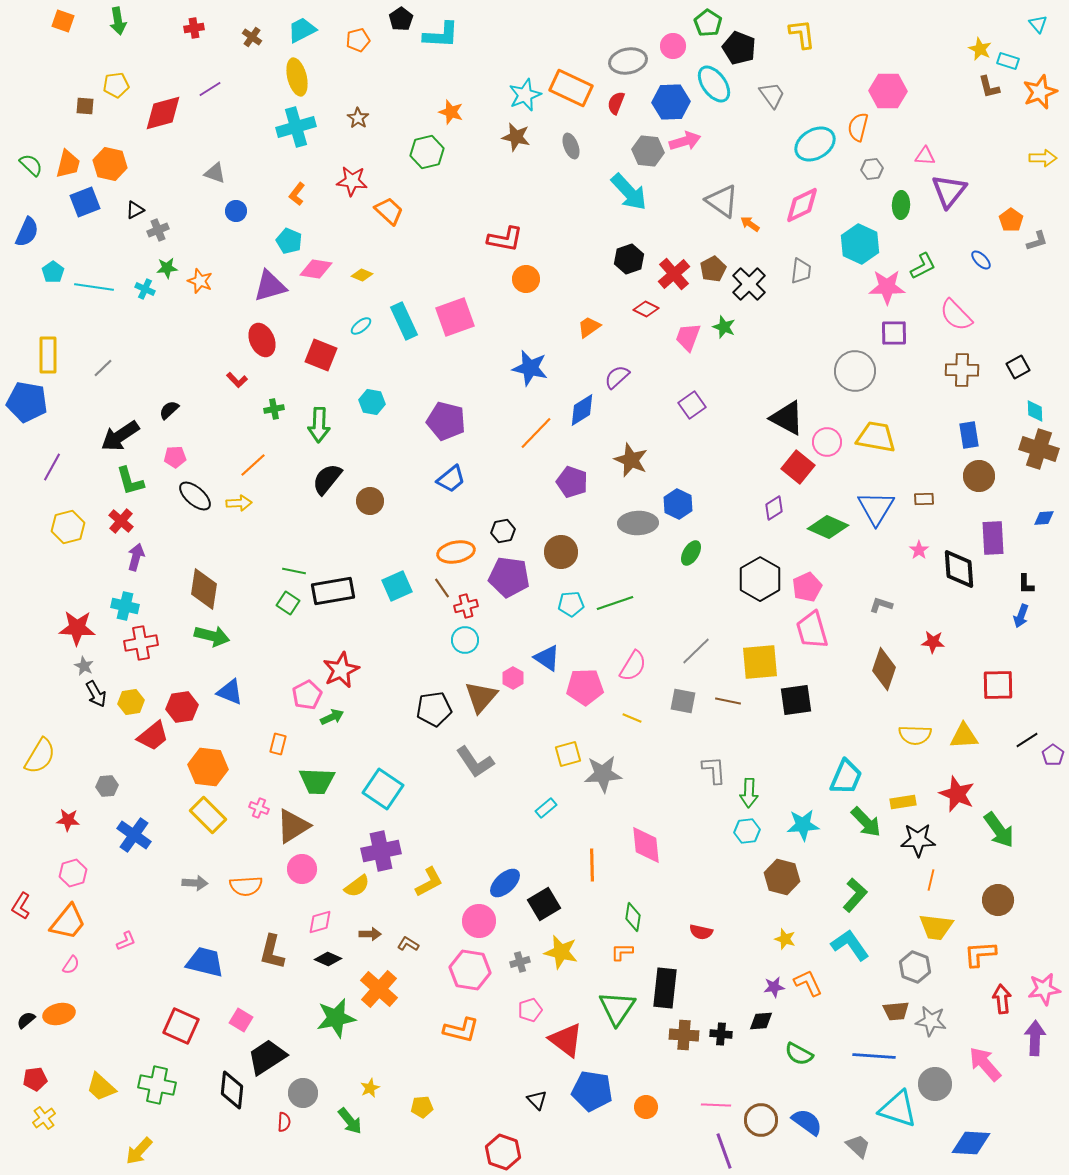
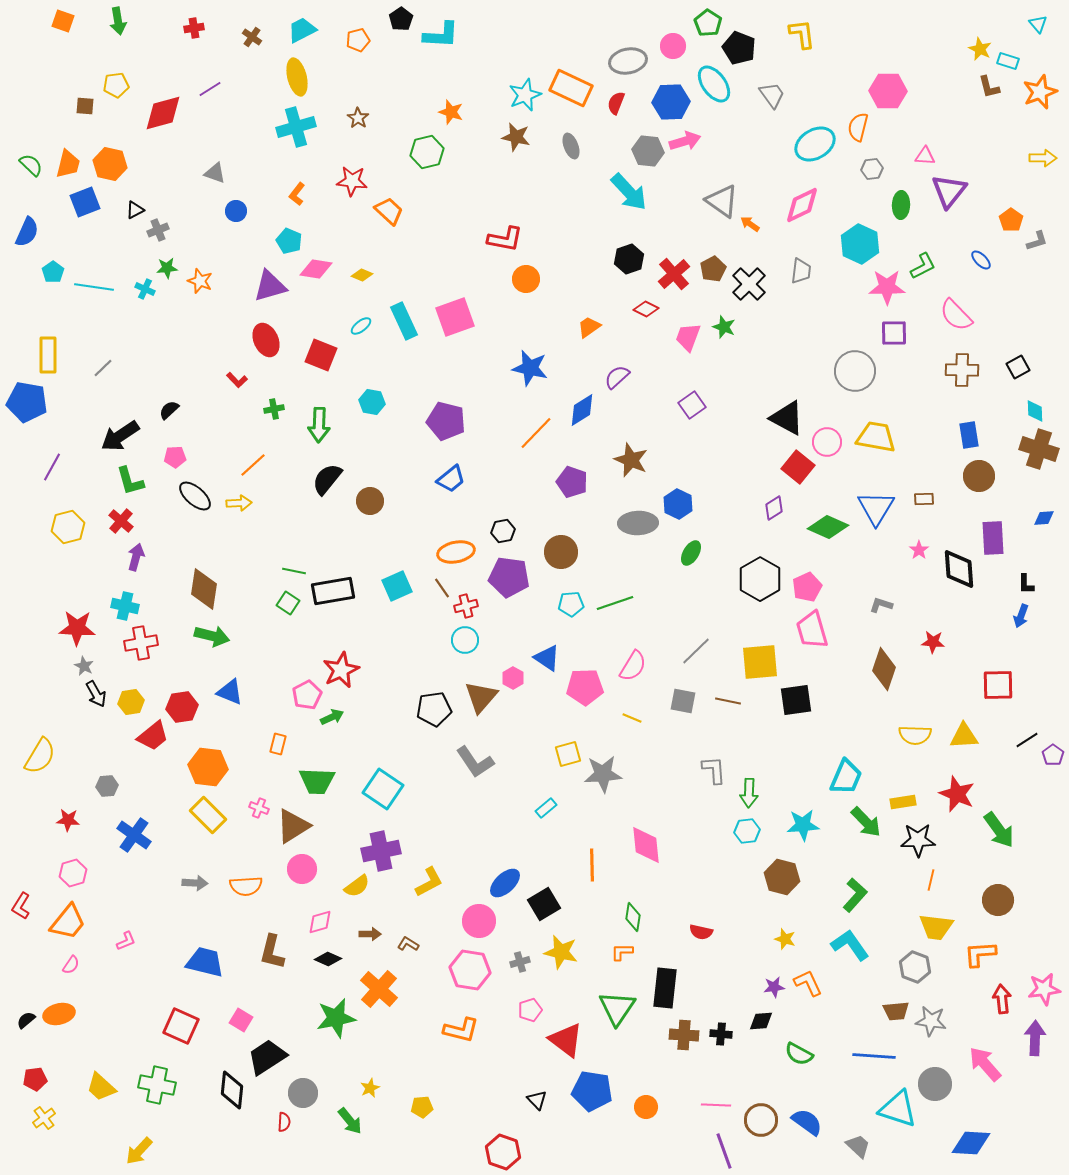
red ellipse at (262, 340): moved 4 px right
